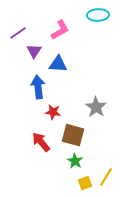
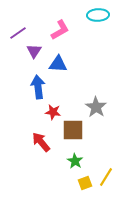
brown square: moved 5 px up; rotated 15 degrees counterclockwise
